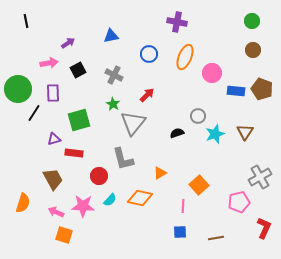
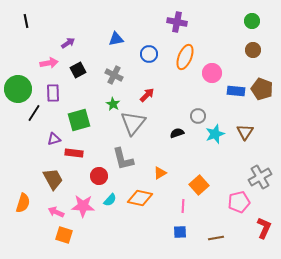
blue triangle at (111, 36): moved 5 px right, 3 px down
